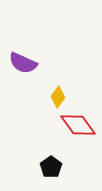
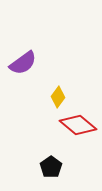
purple semicircle: rotated 60 degrees counterclockwise
red diamond: rotated 15 degrees counterclockwise
